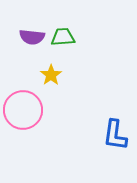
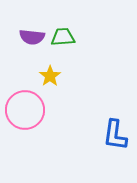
yellow star: moved 1 px left, 1 px down
pink circle: moved 2 px right
